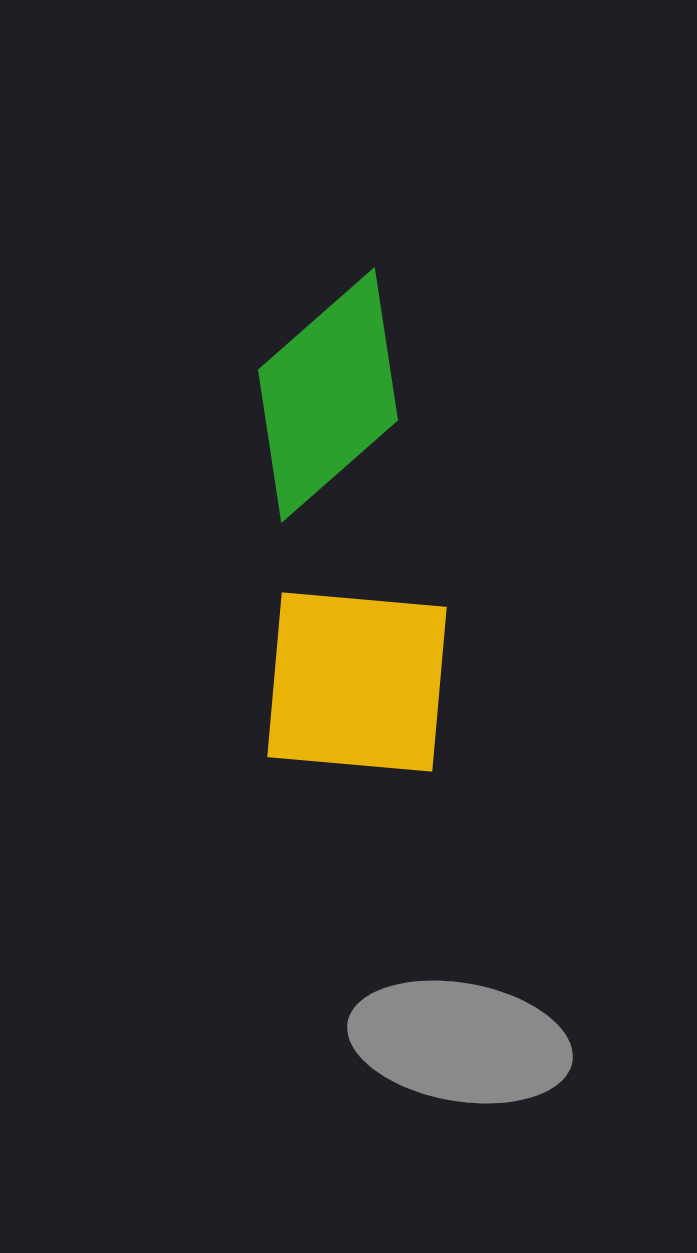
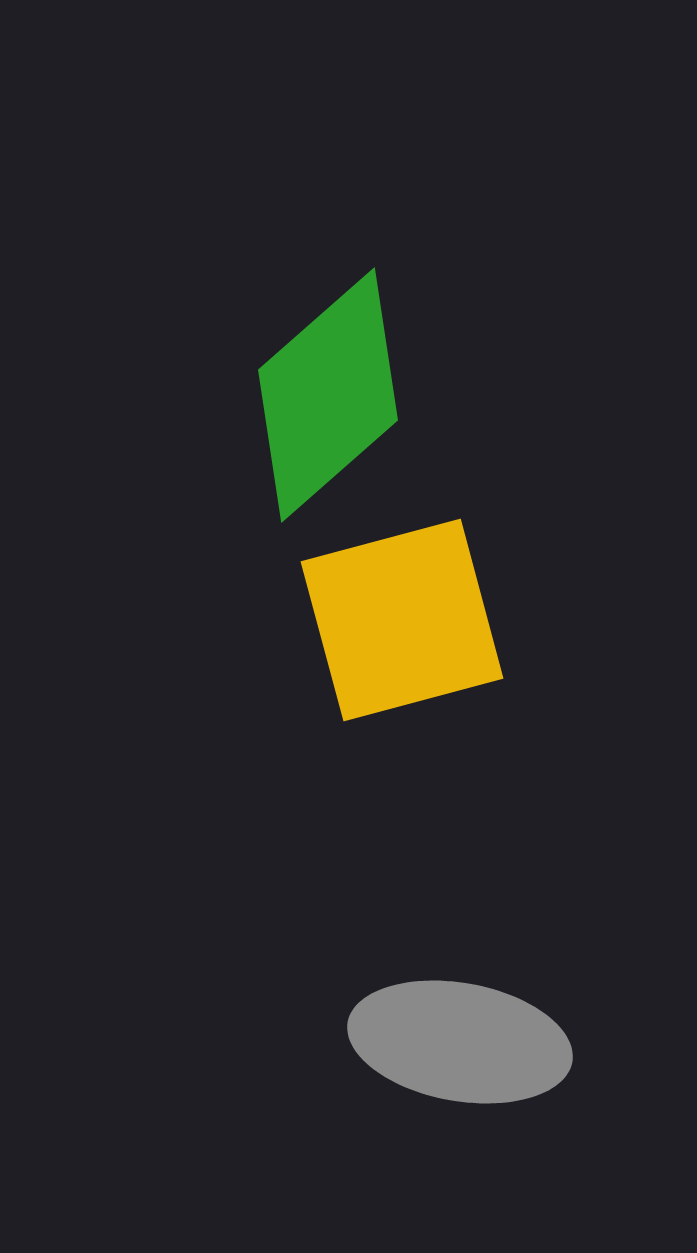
yellow square: moved 45 px right, 62 px up; rotated 20 degrees counterclockwise
